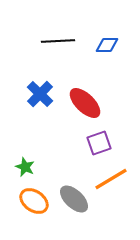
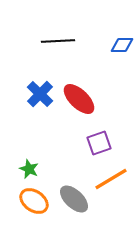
blue diamond: moved 15 px right
red ellipse: moved 6 px left, 4 px up
green star: moved 4 px right, 2 px down
